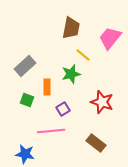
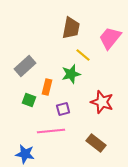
orange rectangle: rotated 14 degrees clockwise
green square: moved 2 px right
purple square: rotated 16 degrees clockwise
